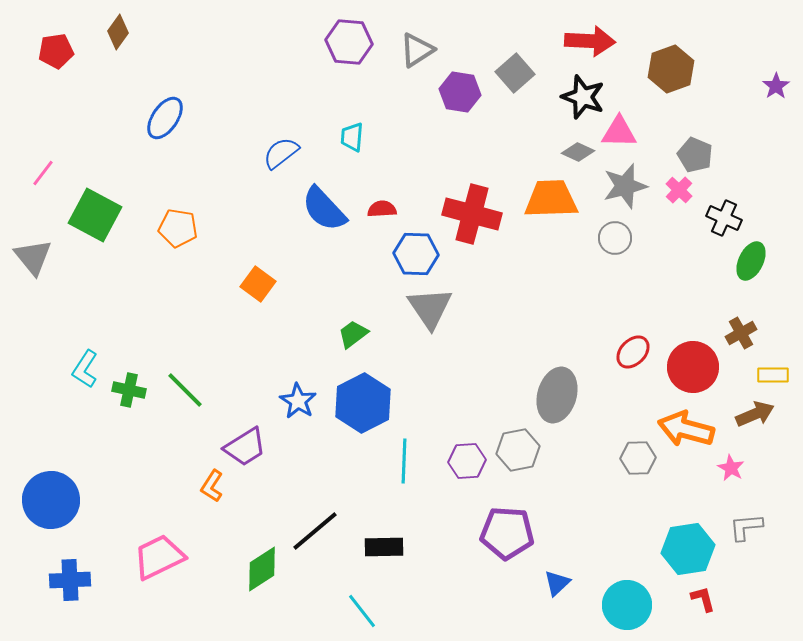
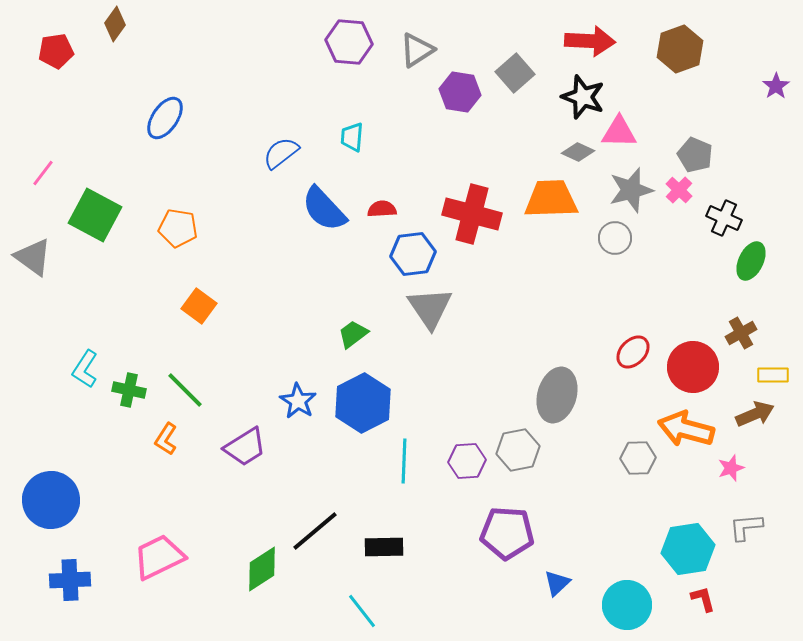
brown diamond at (118, 32): moved 3 px left, 8 px up
brown hexagon at (671, 69): moved 9 px right, 20 px up
gray star at (625, 186): moved 6 px right, 4 px down
blue hexagon at (416, 254): moved 3 px left; rotated 9 degrees counterclockwise
gray triangle at (33, 257): rotated 15 degrees counterclockwise
orange square at (258, 284): moved 59 px left, 22 px down
pink star at (731, 468): rotated 24 degrees clockwise
orange L-shape at (212, 486): moved 46 px left, 47 px up
